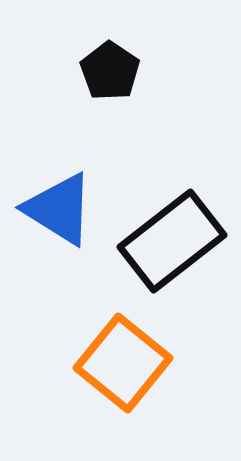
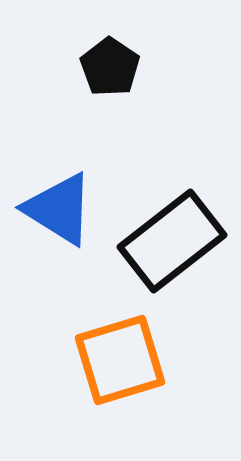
black pentagon: moved 4 px up
orange square: moved 3 px left, 3 px up; rotated 34 degrees clockwise
